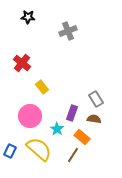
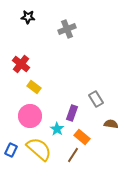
gray cross: moved 1 px left, 2 px up
red cross: moved 1 px left, 1 px down
yellow rectangle: moved 8 px left; rotated 16 degrees counterclockwise
brown semicircle: moved 17 px right, 5 px down
blue rectangle: moved 1 px right, 1 px up
